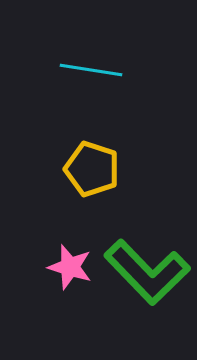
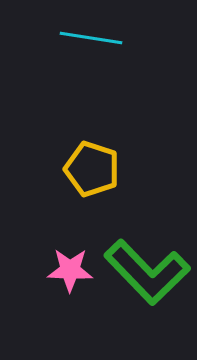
cyan line: moved 32 px up
pink star: moved 3 px down; rotated 15 degrees counterclockwise
